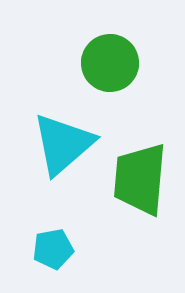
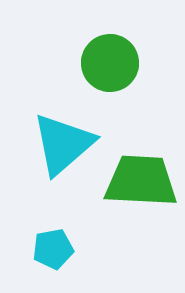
green trapezoid: moved 1 px right, 2 px down; rotated 88 degrees clockwise
